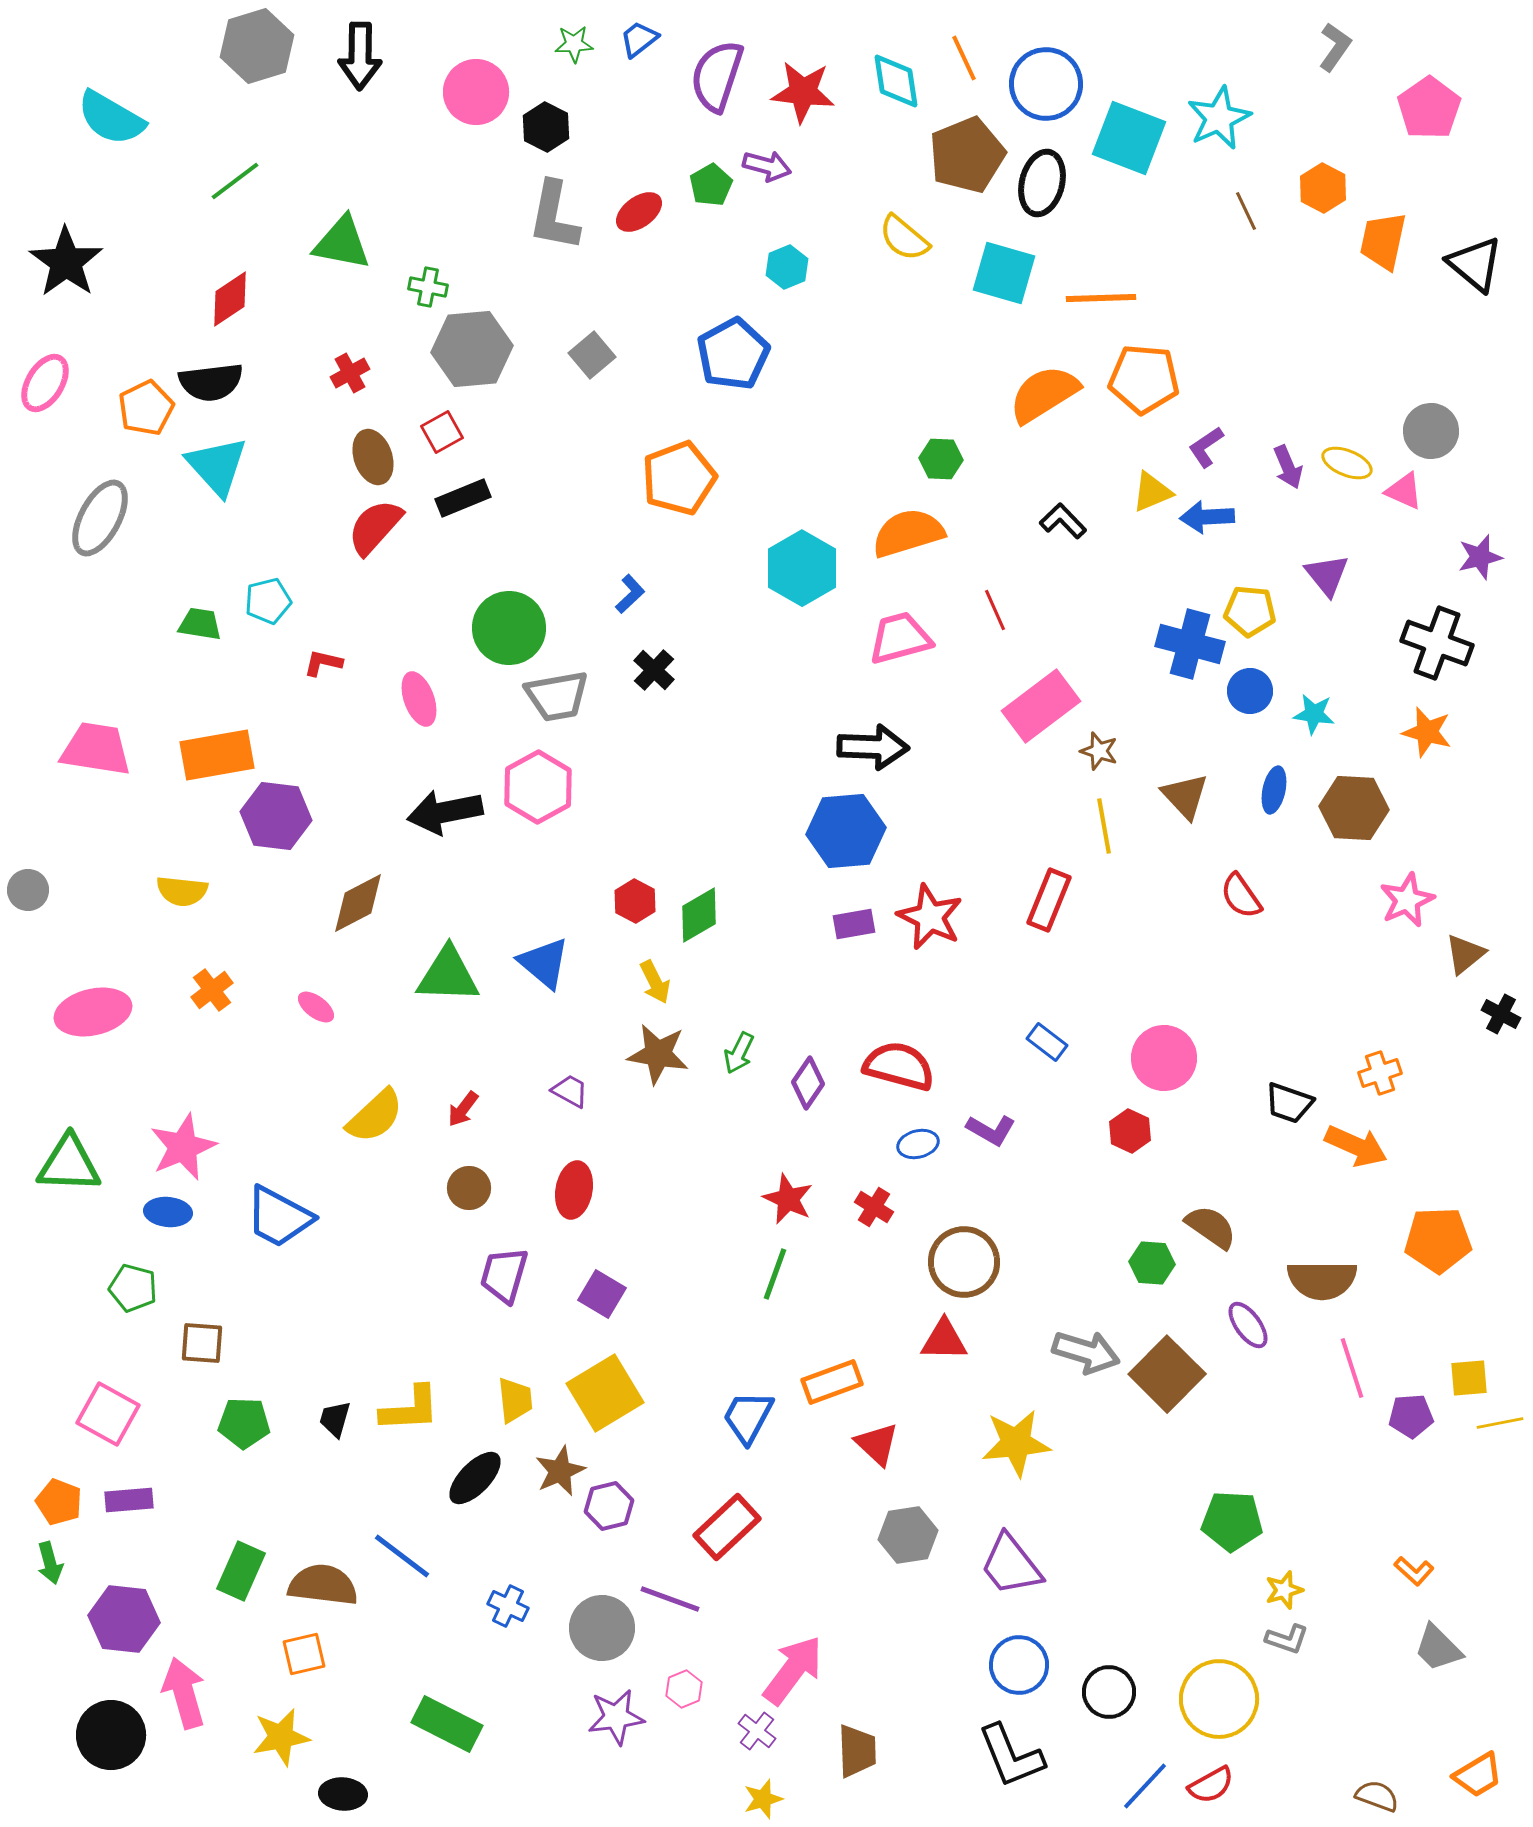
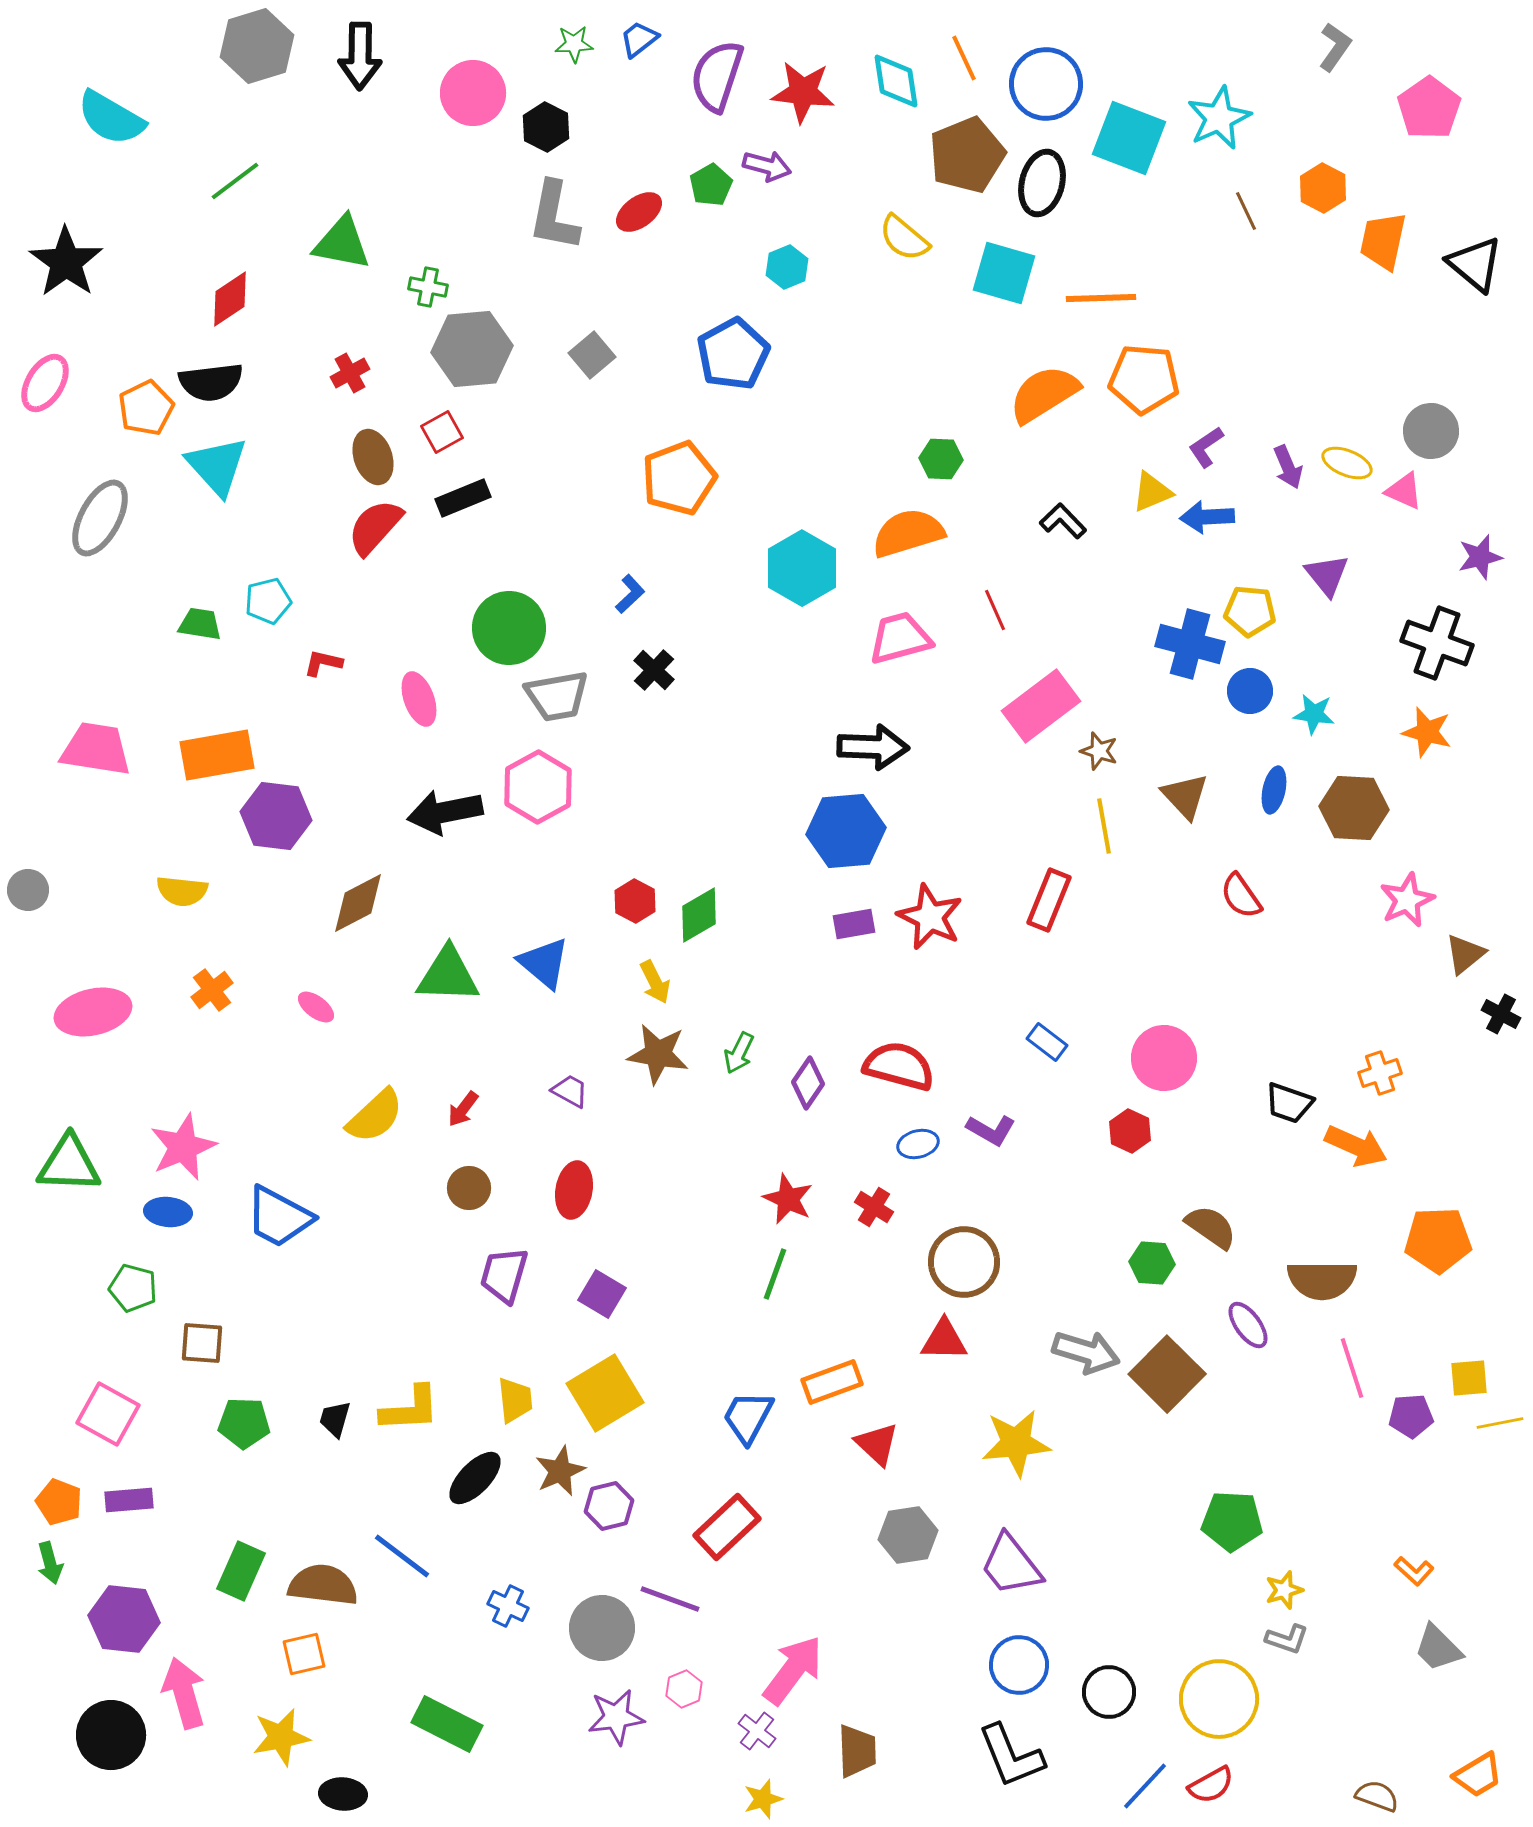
pink circle at (476, 92): moved 3 px left, 1 px down
